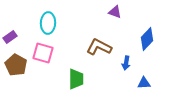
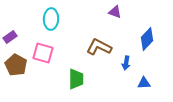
cyan ellipse: moved 3 px right, 4 px up
